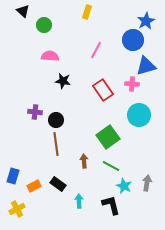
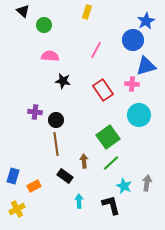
green line: moved 3 px up; rotated 72 degrees counterclockwise
black rectangle: moved 7 px right, 8 px up
